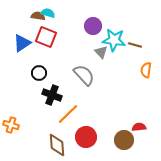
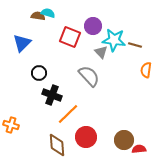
red square: moved 24 px right
blue triangle: rotated 12 degrees counterclockwise
gray semicircle: moved 5 px right, 1 px down
red semicircle: moved 22 px down
